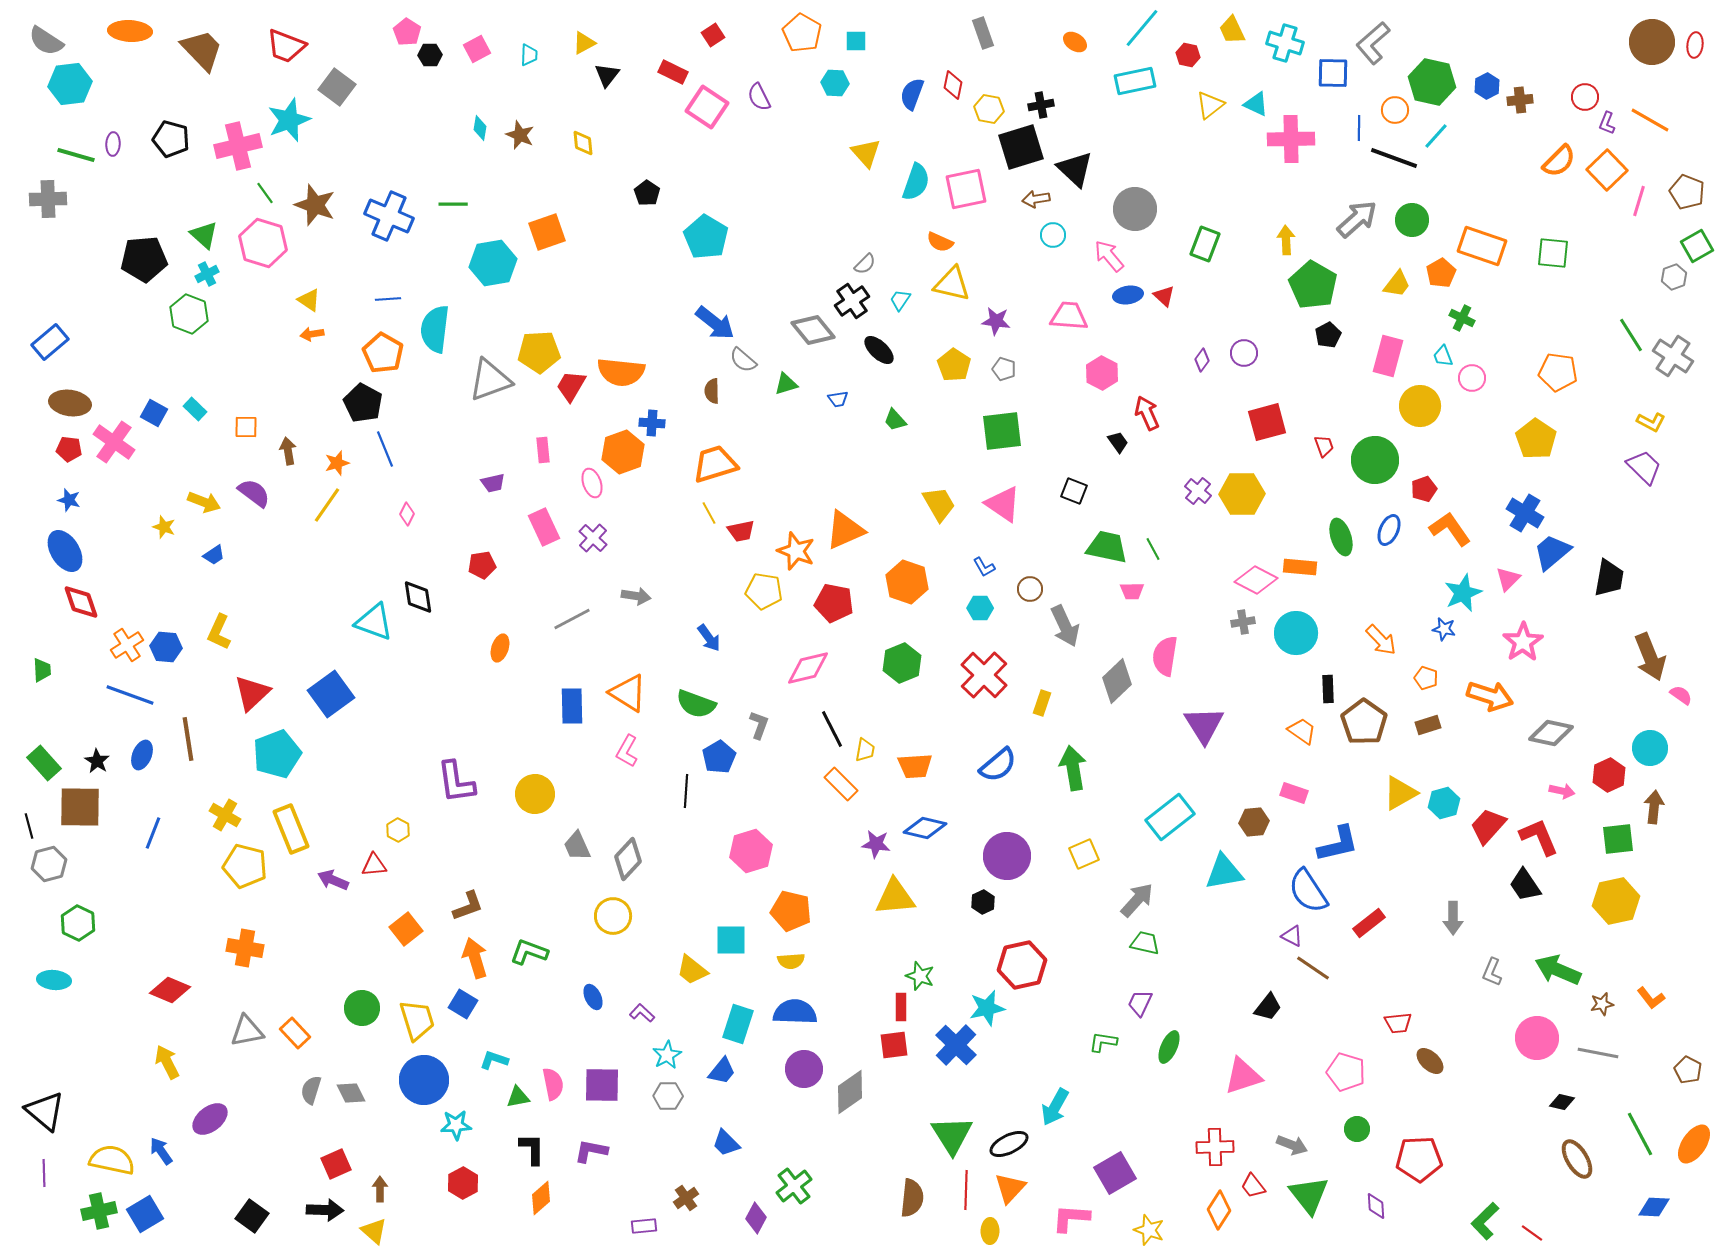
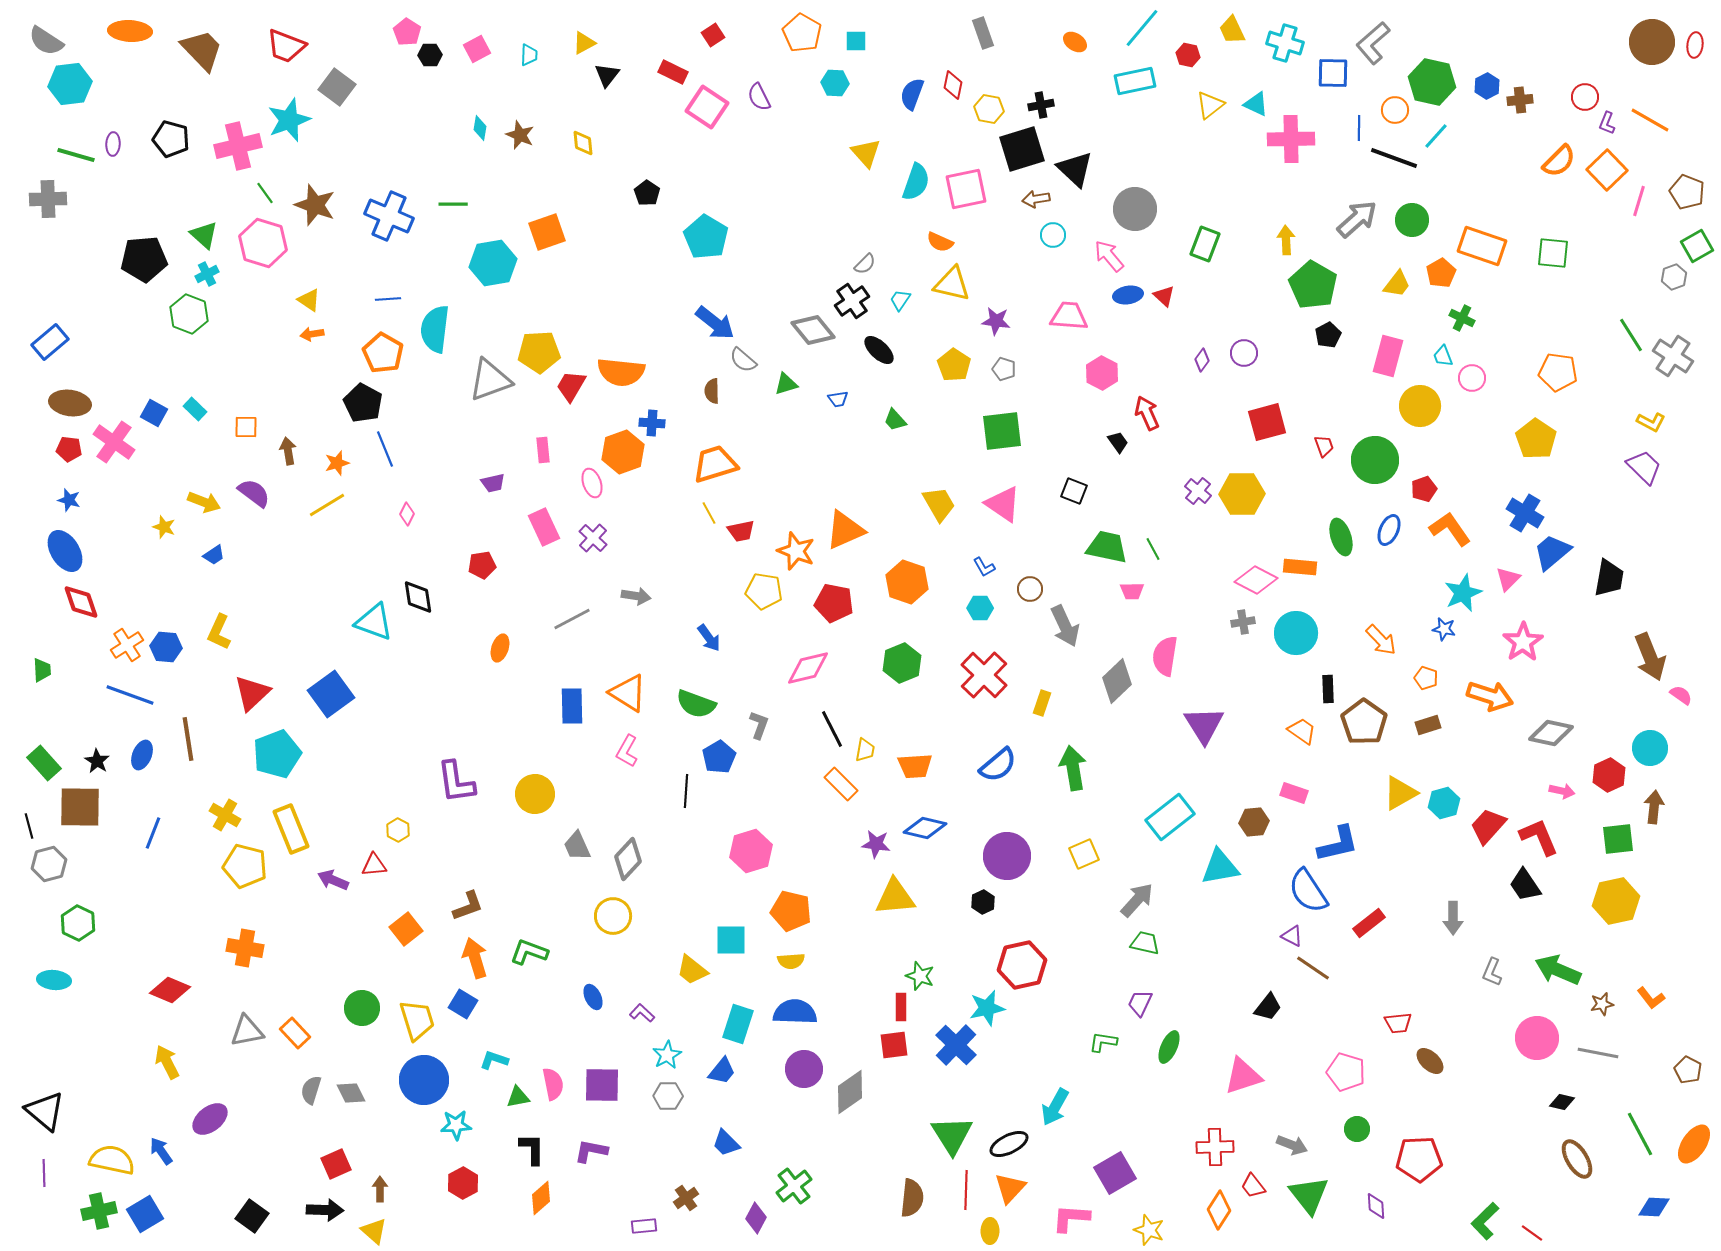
black square at (1021, 147): moved 1 px right, 2 px down
yellow line at (327, 505): rotated 24 degrees clockwise
cyan triangle at (1224, 872): moved 4 px left, 5 px up
